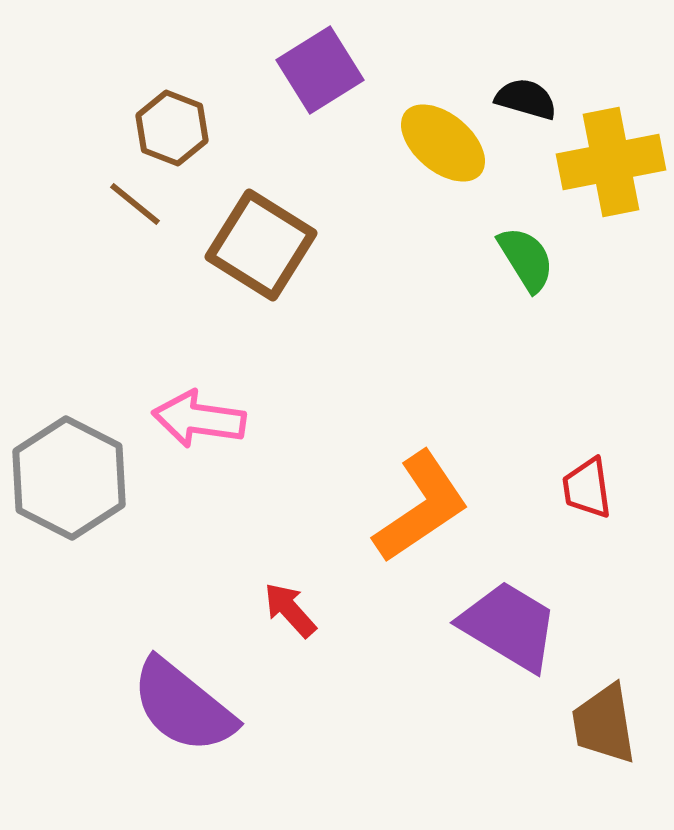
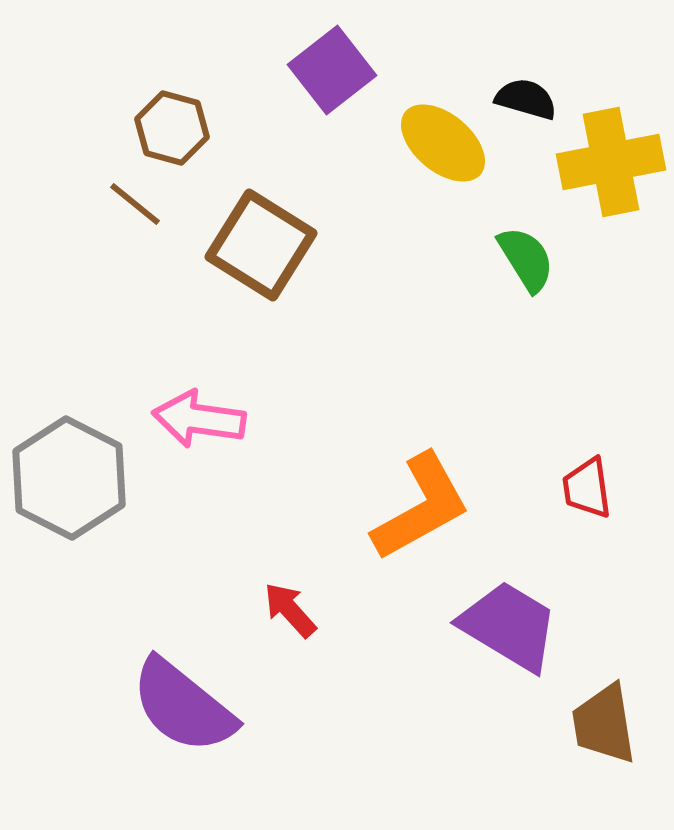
purple square: moved 12 px right; rotated 6 degrees counterclockwise
brown hexagon: rotated 6 degrees counterclockwise
orange L-shape: rotated 5 degrees clockwise
